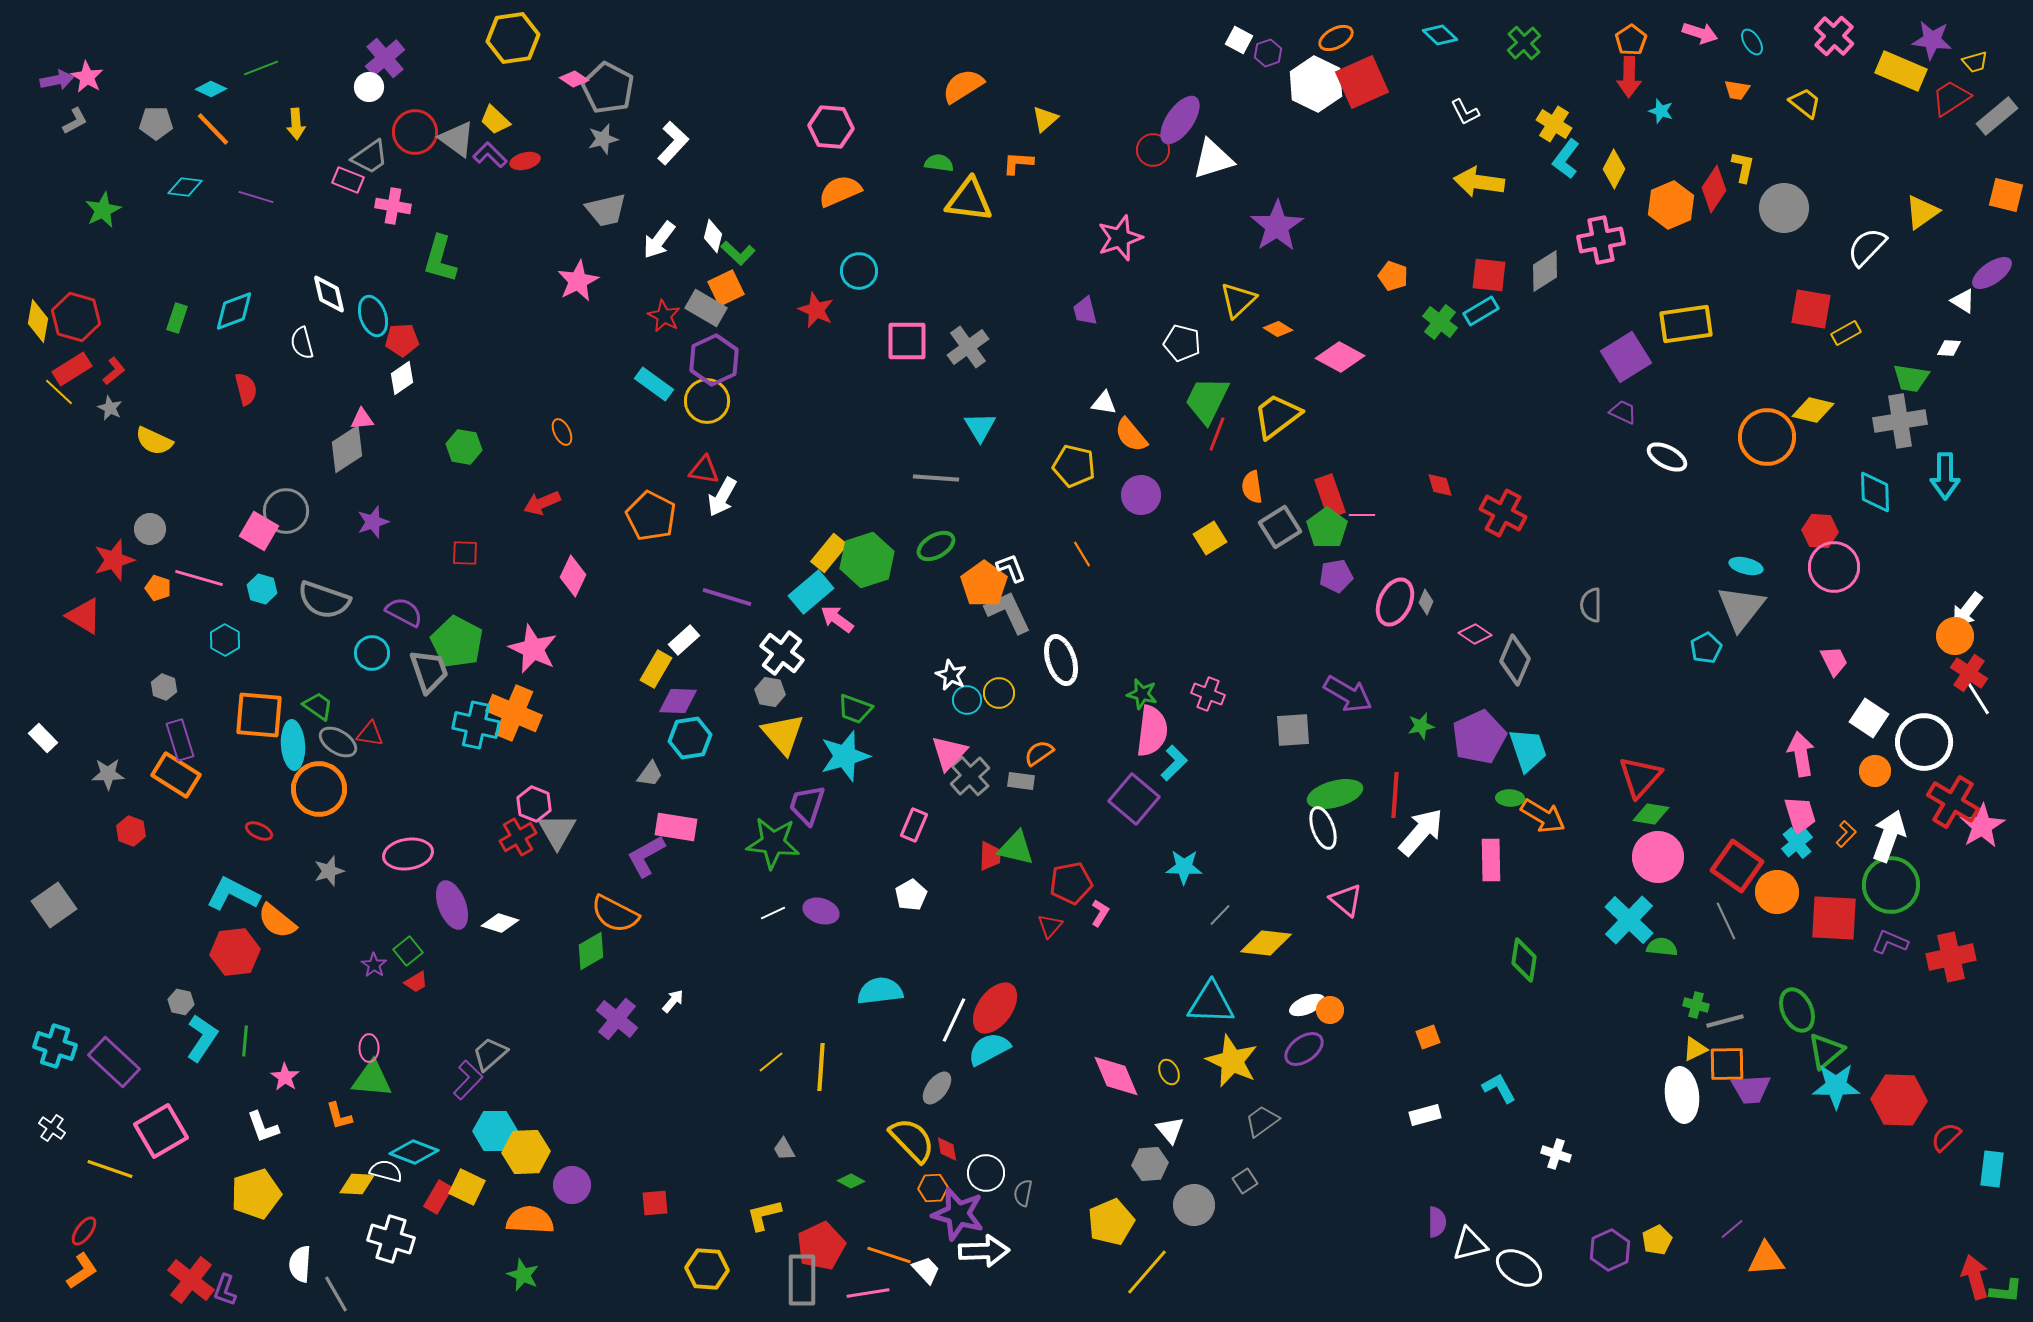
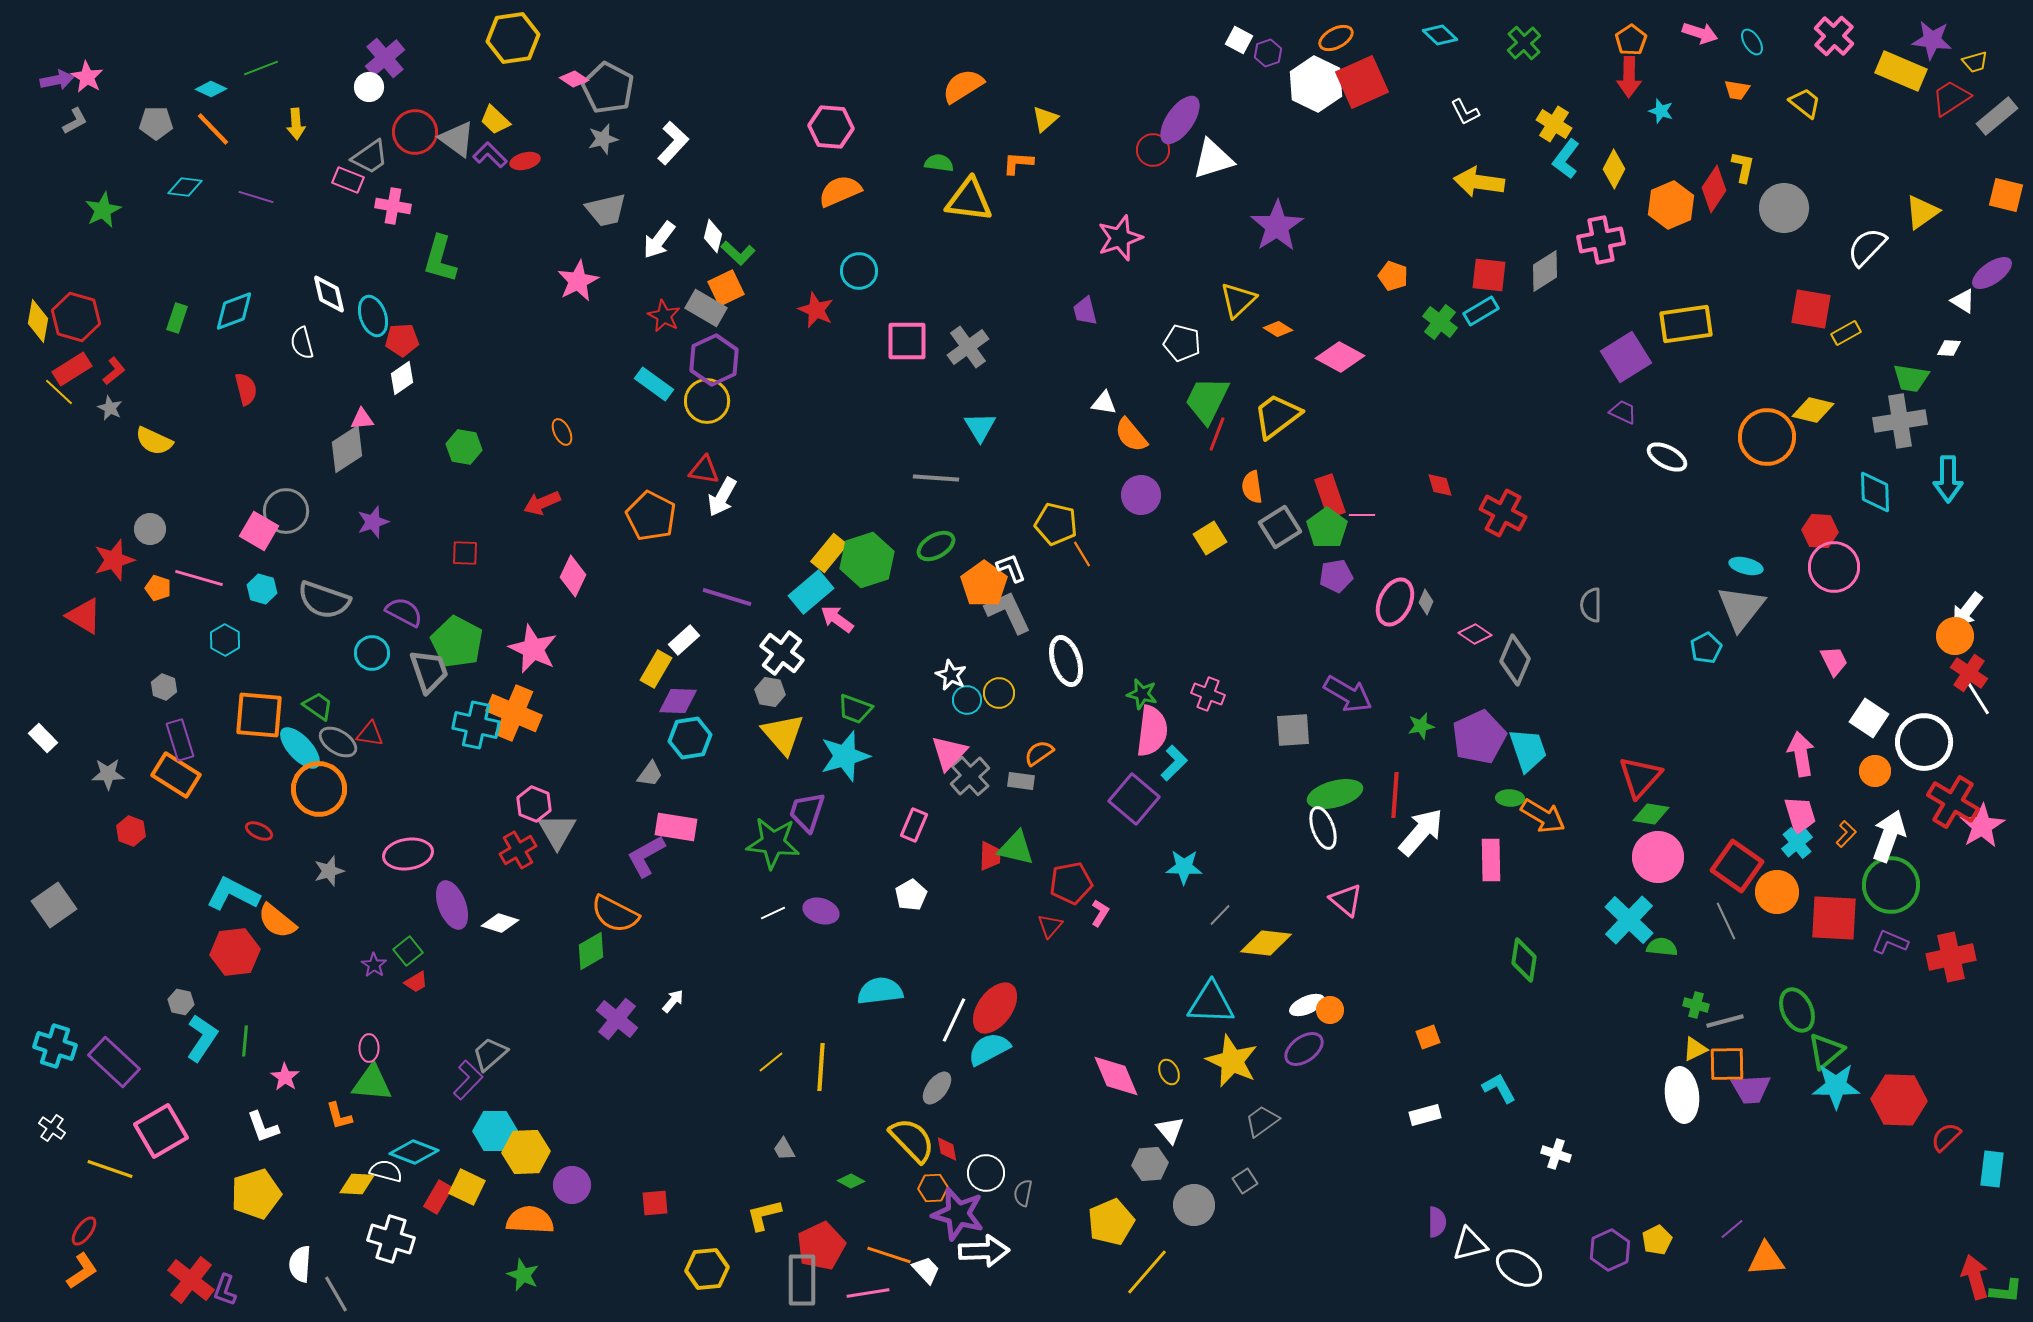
yellow pentagon at (1074, 466): moved 18 px left, 58 px down
cyan arrow at (1945, 476): moved 3 px right, 3 px down
white ellipse at (1061, 660): moved 5 px right, 1 px down
cyan ellipse at (293, 745): moved 7 px right, 3 px down; rotated 39 degrees counterclockwise
purple trapezoid at (807, 805): moved 7 px down
red cross at (518, 837): moved 13 px down
green triangle at (372, 1079): moved 4 px down
yellow hexagon at (707, 1269): rotated 9 degrees counterclockwise
